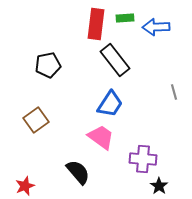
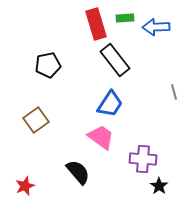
red rectangle: rotated 24 degrees counterclockwise
